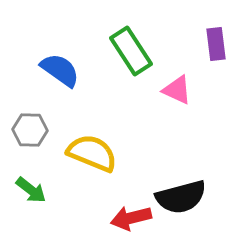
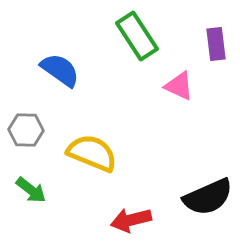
green rectangle: moved 6 px right, 15 px up
pink triangle: moved 2 px right, 4 px up
gray hexagon: moved 4 px left
black semicircle: moved 27 px right; rotated 9 degrees counterclockwise
red arrow: moved 2 px down
